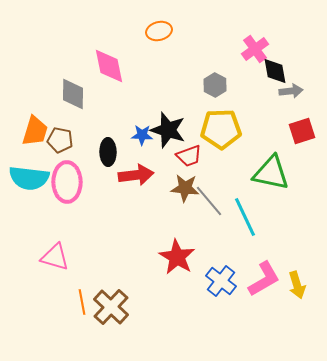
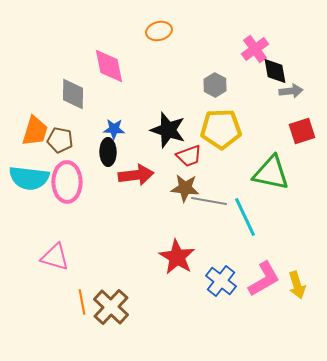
blue star: moved 28 px left, 6 px up
gray line: rotated 40 degrees counterclockwise
